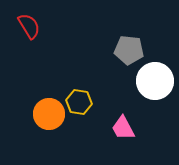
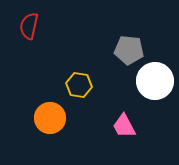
red semicircle: rotated 136 degrees counterclockwise
yellow hexagon: moved 17 px up
orange circle: moved 1 px right, 4 px down
pink trapezoid: moved 1 px right, 2 px up
